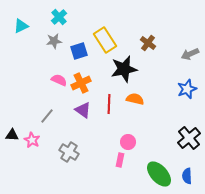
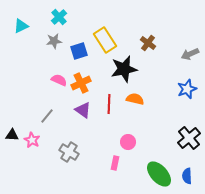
pink rectangle: moved 5 px left, 3 px down
